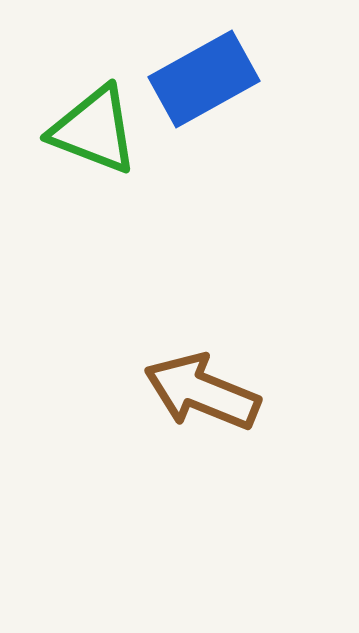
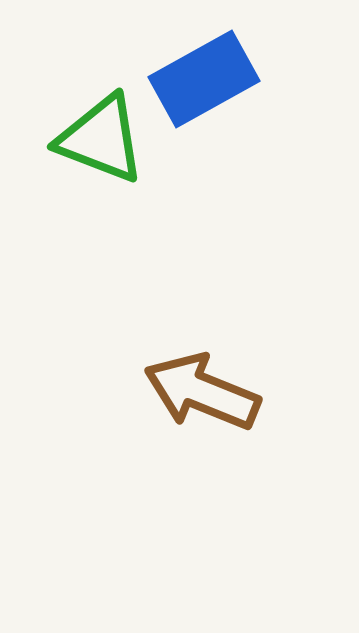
green triangle: moved 7 px right, 9 px down
